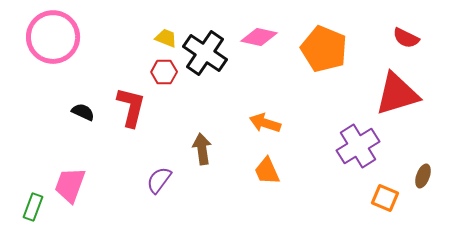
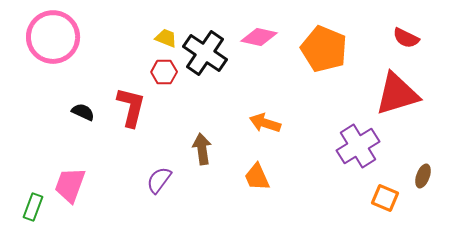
orange trapezoid: moved 10 px left, 6 px down
